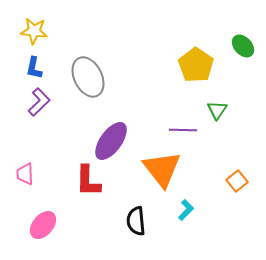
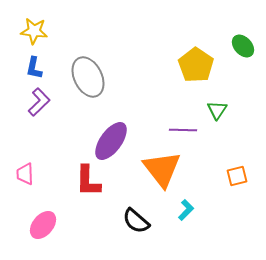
orange square: moved 5 px up; rotated 25 degrees clockwise
black semicircle: rotated 44 degrees counterclockwise
